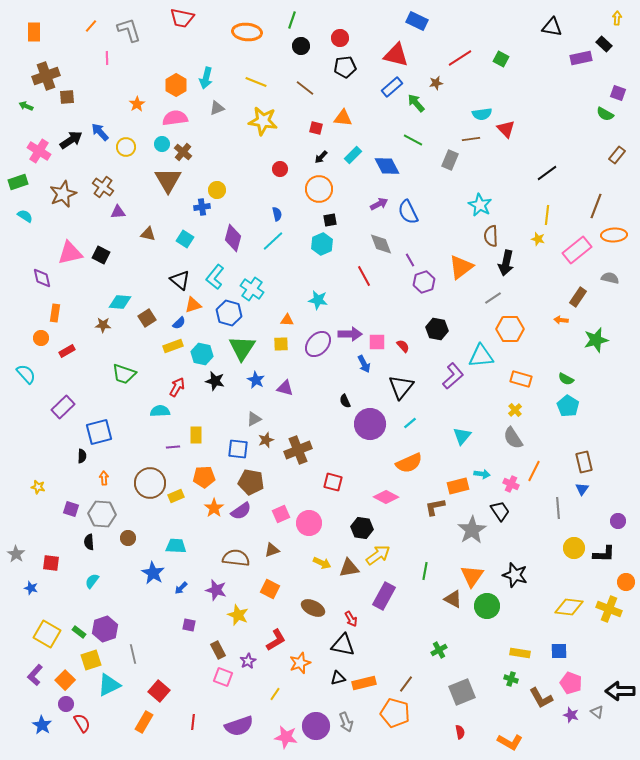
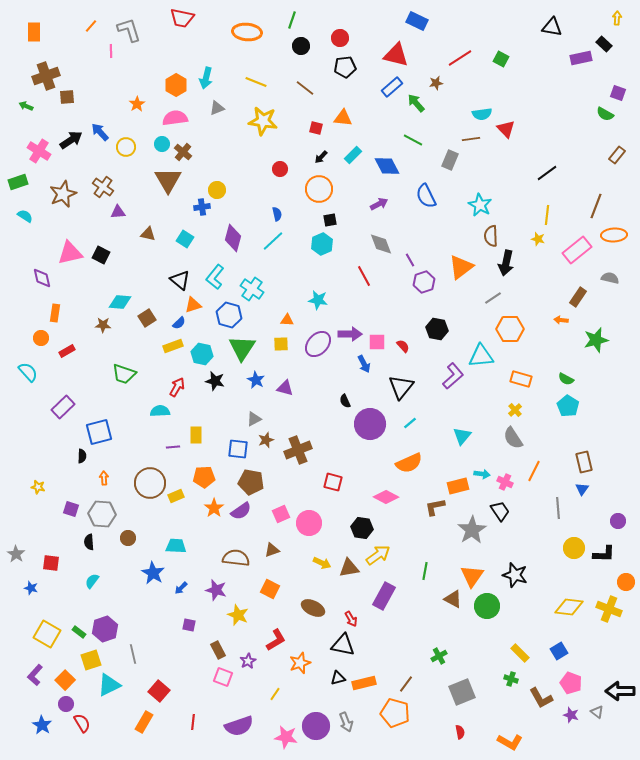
pink line at (107, 58): moved 4 px right, 7 px up
blue semicircle at (408, 212): moved 18 px right, 16 px up
blue hexagon at (229, 313): moved 2 px down
cyan semicircle at (26, 374): moved 2 px right, 2 px up
pink cross at (511, 484): moved 6 px left, 2 px up
green cross at (439, 650): moved 6 px down
blue square at (559, 651): rotated 30 degrees counterclockwise
yellow rectangle at (520, 653): rotated 36 degrees clockwise
